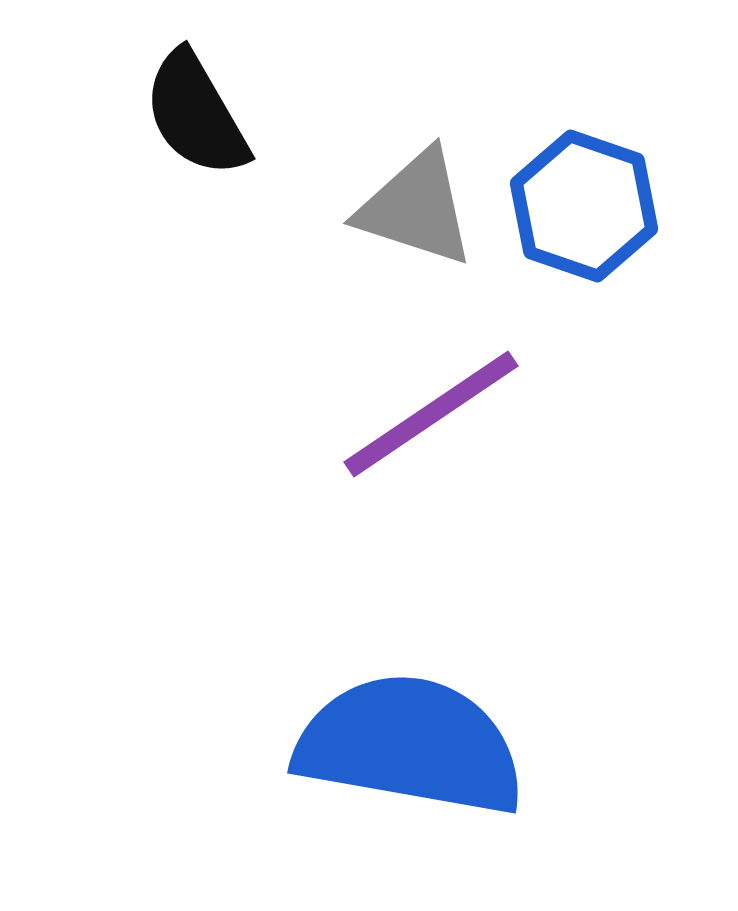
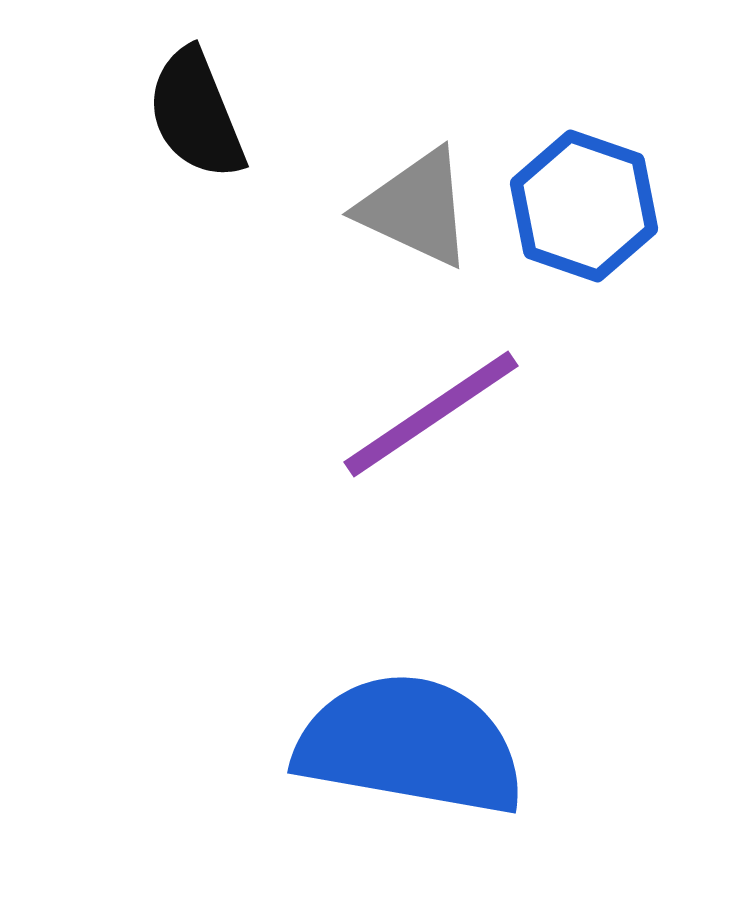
black semicircle: rotated 8 degrees clockwise
gray triangle: rotated 7 degrees clockwise
